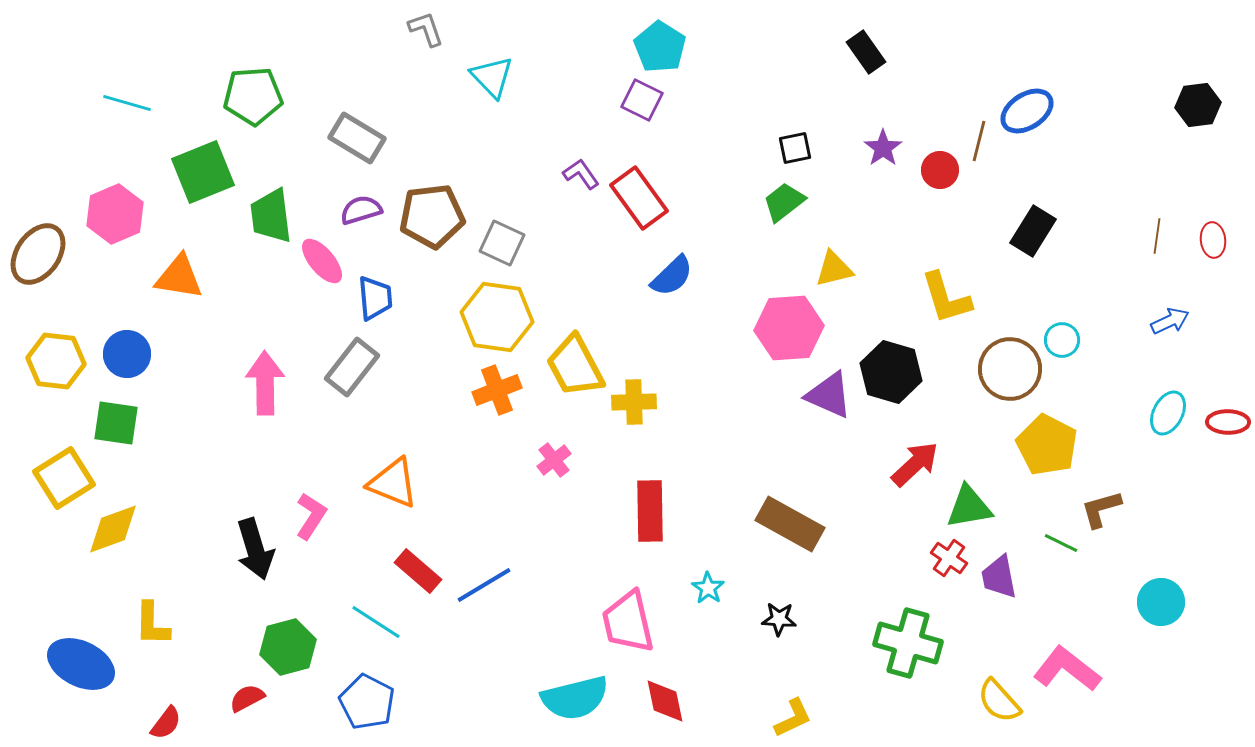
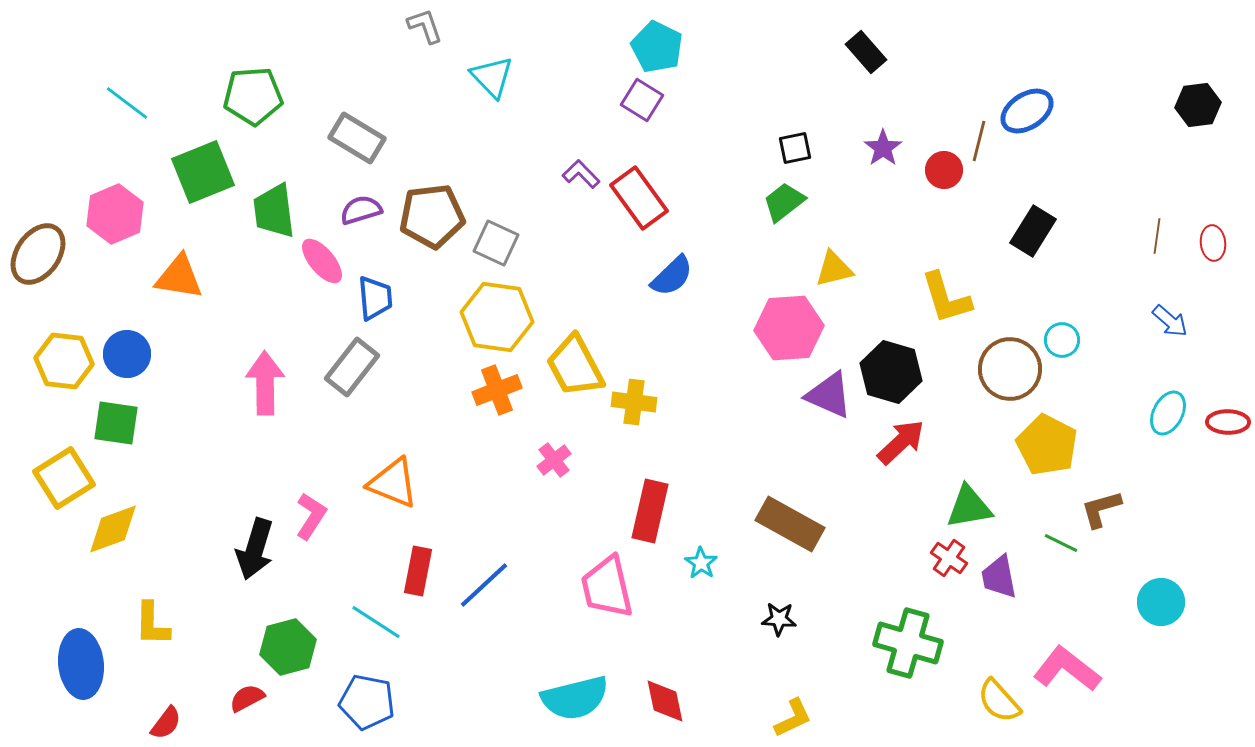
gray L-shape at (426, 29): moved 1 px left, 3 px up
cyan pentagon at (660, 47): moved 3 px left; rotated 6 degrees counterclockwise
black rectangle at (866, 52): rotated 6 degrees counterclockwise
purple square at (642, 100): rotated 6 degrees clockwise
cyan line at (127, 103): rotated 21 degrees clockwise
red circle at (940, 170): moved 4 px right
purple L-shape at (581, 174): rotated 9 degrees counterclockwise
green trapezoid at (271, 216): moved 3 px right, 5 px up
red ellipse at (1213, 240): moved 3 px down
gray square at (502, 243): moved 6 px left
blue arrow at (1170, 321): rotated 66 degrees clockwise
yellow hexagon at (56, 361): moved 8 px right
yellow cross at (634, 402): rotated 9 degrees clockwise
red arrow at (915, 464): moved 14 px left, 22 px up
red rectangle at (650, 511): rotated 14 degrees clockwise
black arrow at (255, 549): rotated 34 degrees clockwise
red rectangle at (418, 571): rotated 60 degrees clockwise
blue line at (484, 585): rotated 12 degrees counterclockwise
cyan star at (708, 588): moved 7 px left, 25 px up
pink trapezoid at (628, 622): moved 21 px left, 35 px up
blue ellipse at (81, 664): rotated 58 degrees clockwise
blue pentagon at (367, 702): rotated 16 degrees counterclockwise
